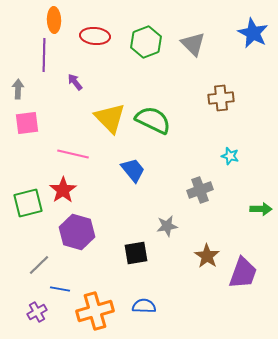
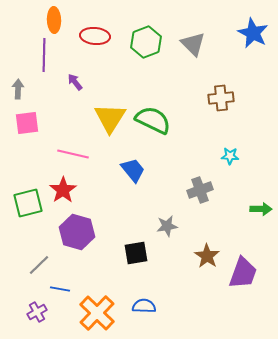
yellow triangle: rotated 16 degrees clockwise
cyan star: rotated 12 degrees counterclockwise
orange cross: moved 2 px right, 2 px down; rotated 30 degrees counterclockwise
